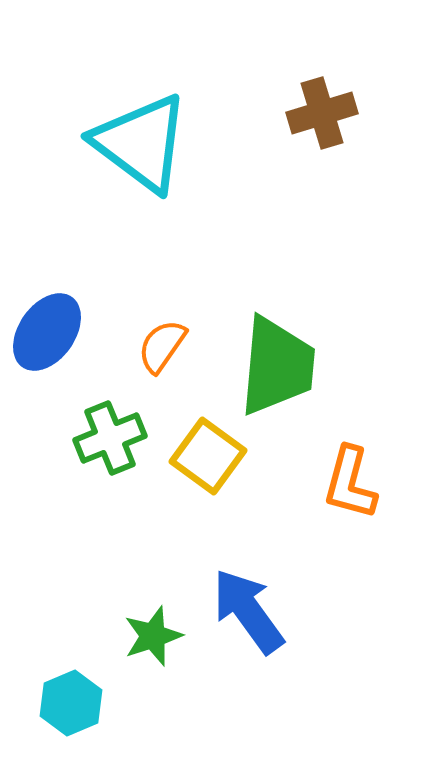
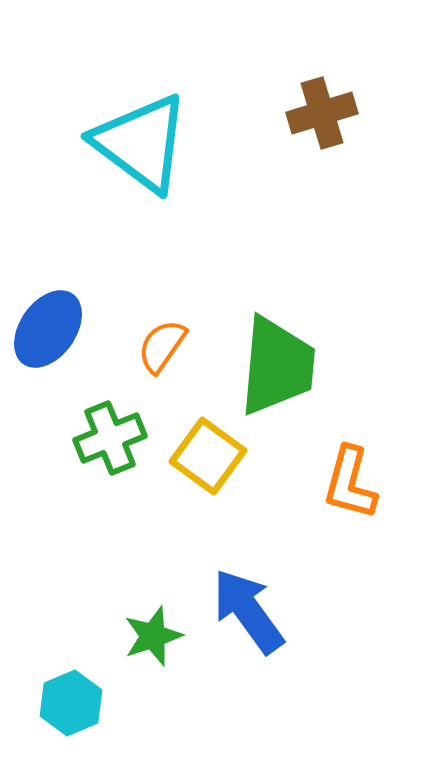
blue ellipse: moved 1 px right, 3 px up
